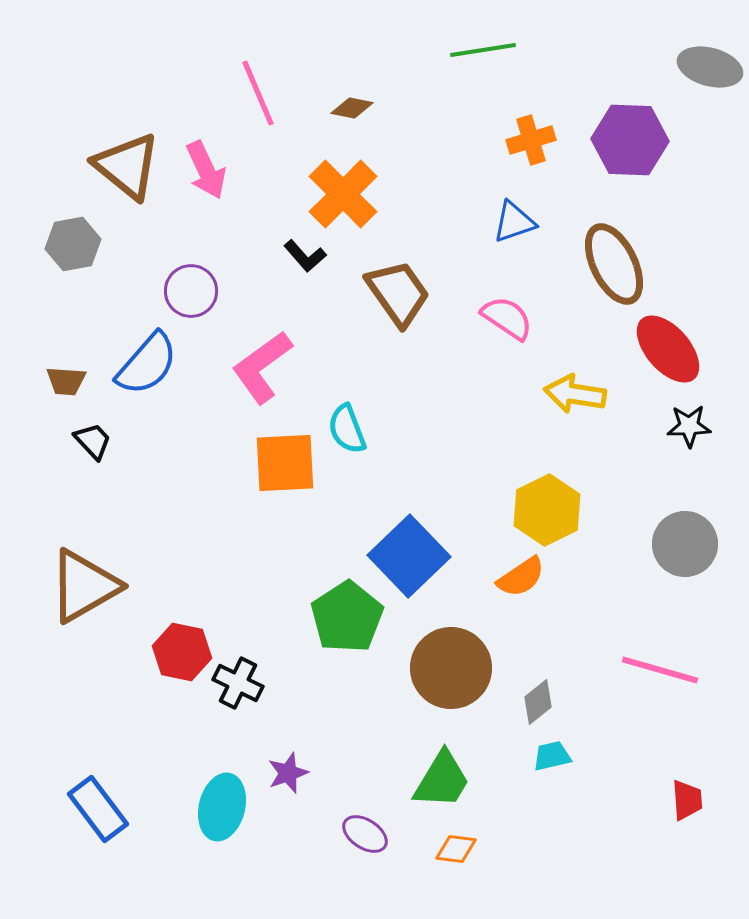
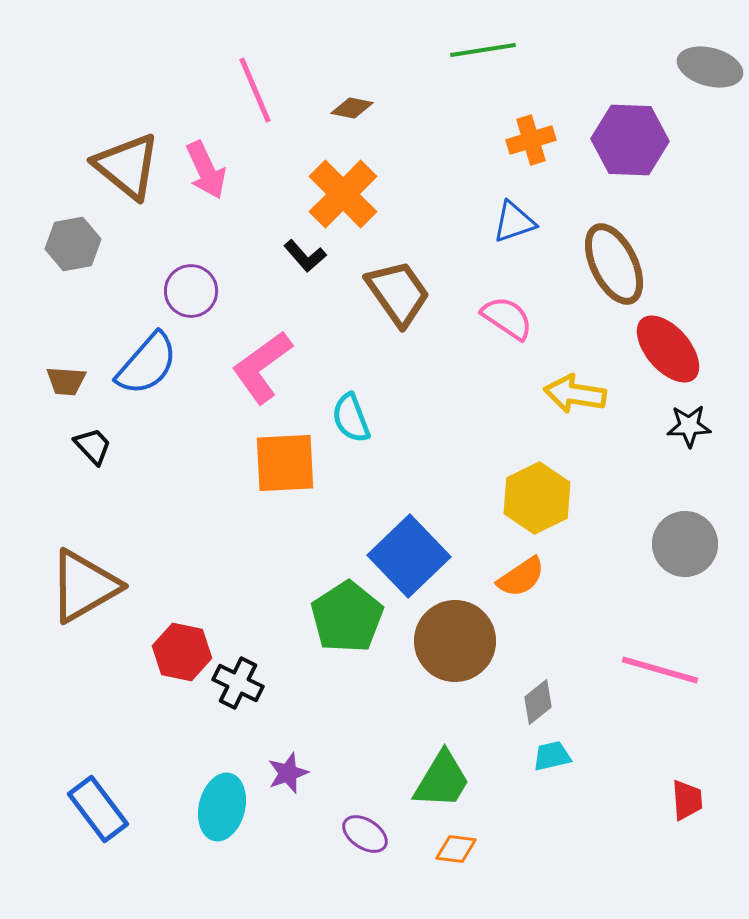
pink line at (258, 93): moved 3 px left, 3 px up
cyan semicircle at (347, 429): moved 4 px right, 11 px up
black trapezoid at (93, 441): moved 5 px down
yellow hexagon at (547, 510): moved 10 px left, 12 px up
brown circle at (451, 668): moved 4 px right, 27 px up
